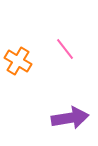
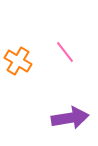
pink line: moved 3 px down
